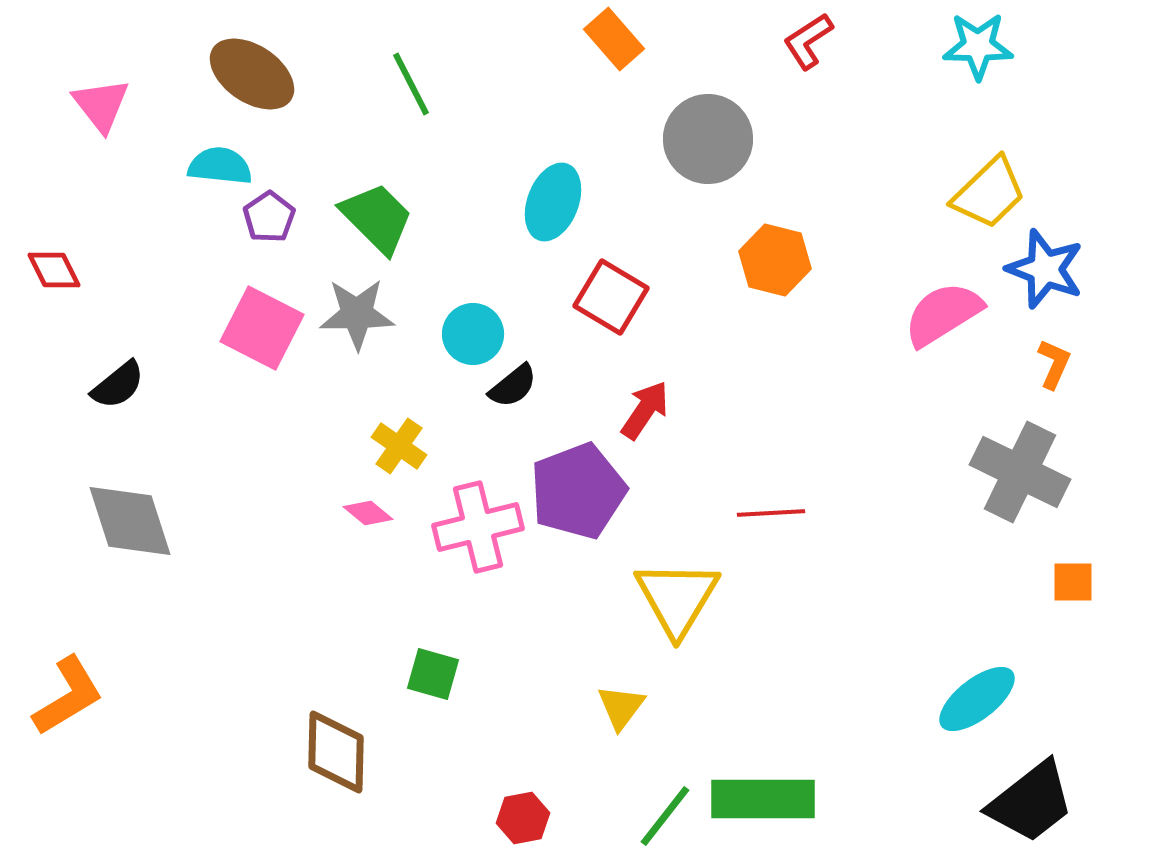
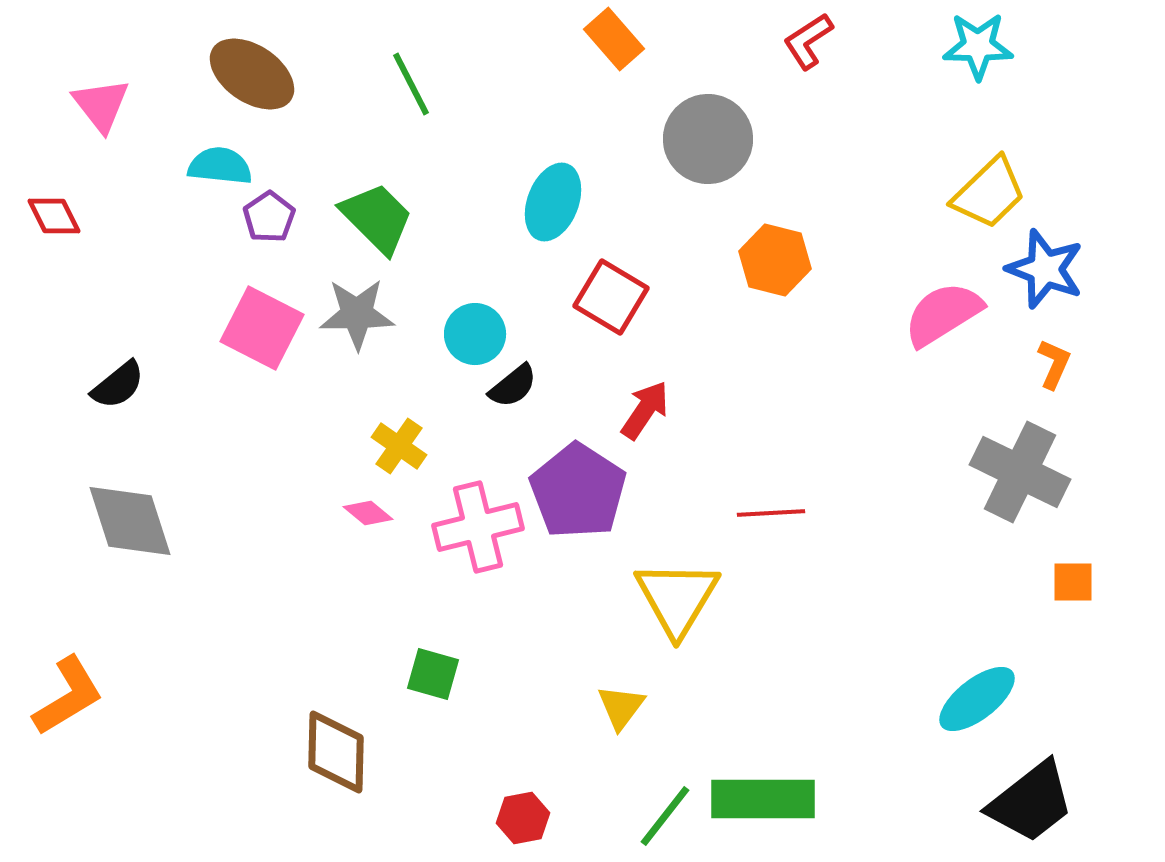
red diamond at (54, 270): moved 54 px up
cyan circle at (473, 334): moved 2 px right
purple pentagon at (578, 491): rotated 18 degrees counterclockwise
